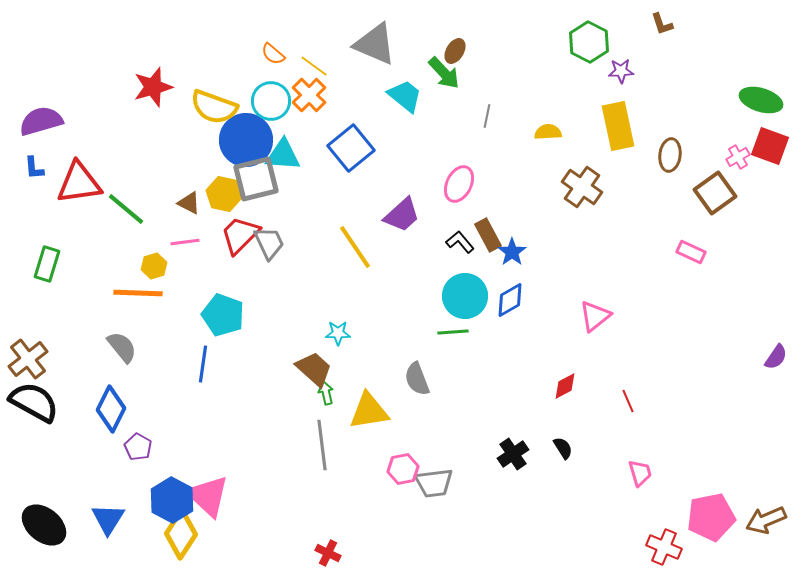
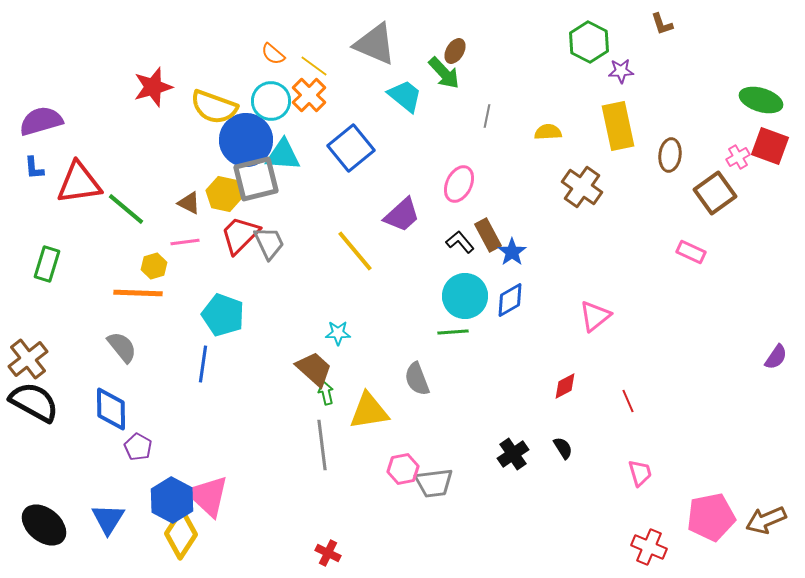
yellow line at (355, 247): moved 4 px down; rotated 6 degrees counterclockwise
blue diamond at (111, 409): rotated 27 degrees counterclockwise
red cross at (664, 547): moved 15 px left
